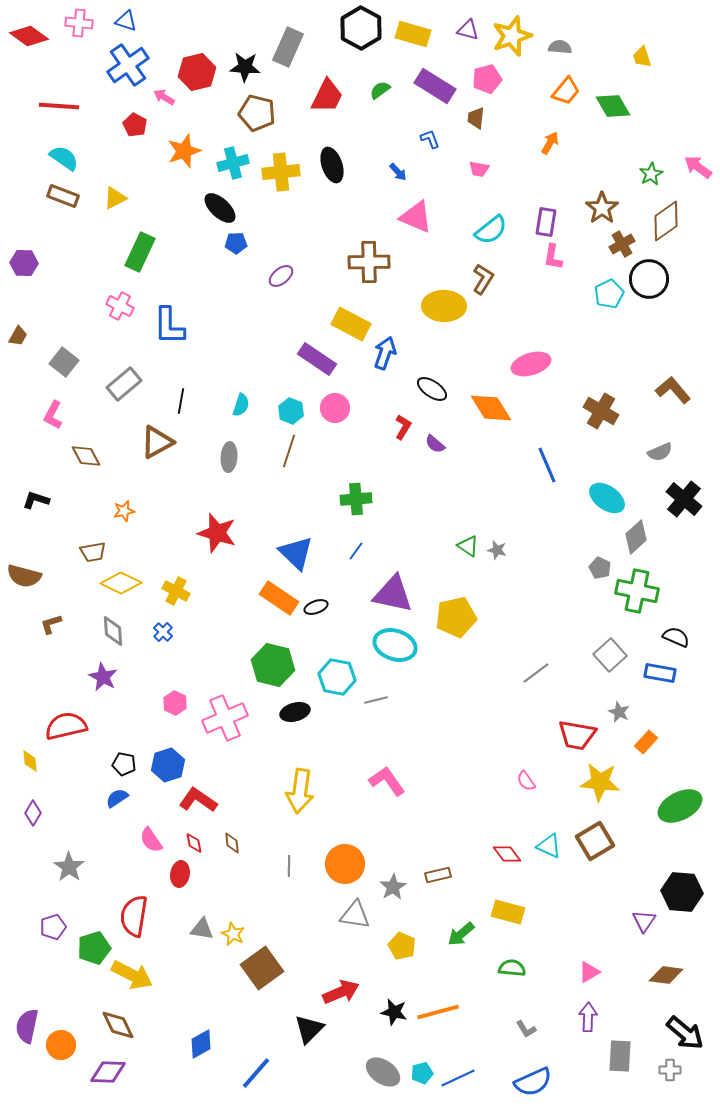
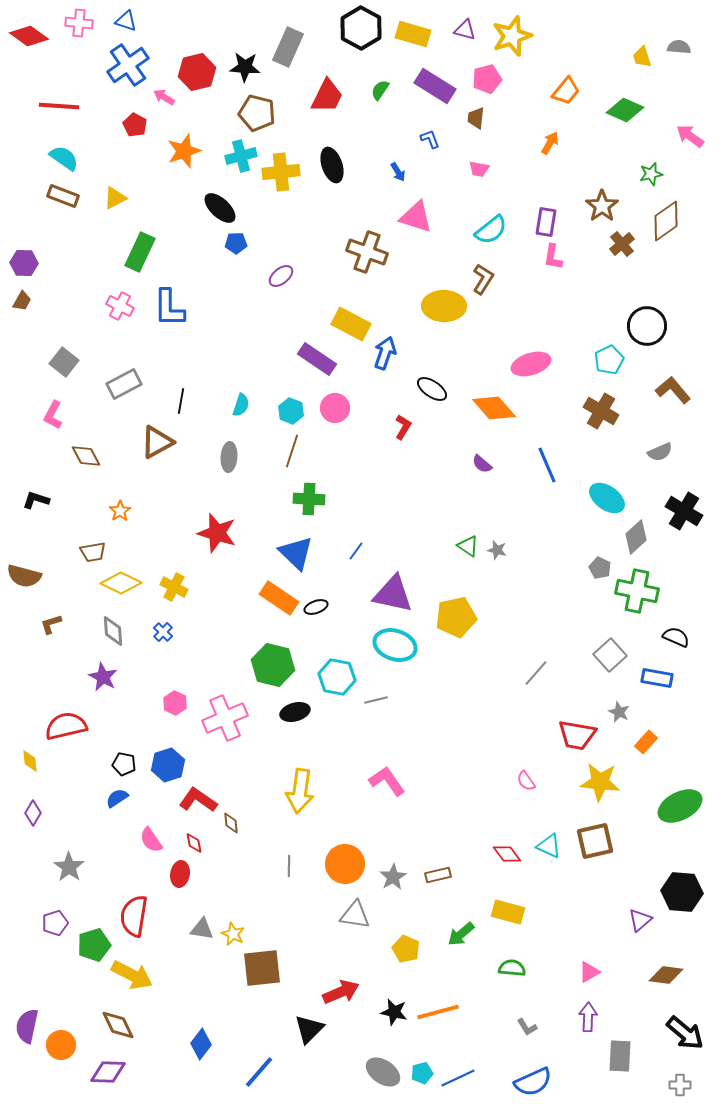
purple triangle at (468, 30): moved 3 px left
gray semicircle at (560, 47): moved 119 px right
green semicircle at (380, 90): rotated 20 degrees counterclockwise
green diamond at (613, 106): moved 12 px right, 4 px down; rotated 36 degrees counterclockwise
cyan cross at (233, 163): moved 8 px right, 7 px up
pink arrow at (698, 167): moved 8 px left, 31 px up
blue arrow at (398, 172): rotated 12 degrees clockwise
green star at (651, 174): rotated 15 degrees clockwise
brown star at (602, 208): moved 2 px up
pink triangle at (416, 217): rotated 6 degrees counterclockwise
brown cross at (622, 244): rotated 10 degrees counterclockwise
brown cross at (369, 262): moved 2 px left, 10 px up; rotated 21 degrees clockwise
black circle at (649, 279): moved 2 px left, 47 px down
cyan pentagon at (609, 294): moved 66 px down
blue L-shape at (169, 326): moved 18 px up
brown trapezoid at (18, 336): moved 4 px right, 35 px up
gray rectangle at (124, 384): rotated 12 degrees clockwise
orange diamond at (491, 408): moved 3 px right; rotated 9 degrees counterclockwise
purple semicircle at (435, 444): moved 47 px right, 20 px down
brown line at (289, 451): moved 3 px right
green cross at (356, 499): moved 47 px left; rotated 8 degrees clockwise
black cross at (684, 499): moved 12 px down; rotated 9 degrees counterclockwise
orange star at (124, 511): moved 4 px left; rotated 20 degrees counterclockwise
yellow cross at (176, 591): moved 2 px left, 4 px up
gray line at (536, 673): rotated 12 degrees counterclockwise
blue rectangle at (660, 673): moved 3 px left, 5 px down
brown square at (595, 841): rotated 18 degrees clockwise
brown diamond at (232, 843): moved 1 px left, 20 px up
gray star at (393, 887): moved 10 px up
purple triangle at (644, 921): moved 4 px left, 1 px up; rotated 15 degrees clockwise
purple pentagon at (53, 927): moved 2 px right, 4 px up
yellow pentagon at (402, 946): moved 4 px right, 3 px down
green pentagon at (94, 948): moved 3 px up
brown square at (262, 968): rotated 30 degrees clockwise
gray L-shape at (526, 1029): moved 1 px right, 2 px up
blue diamond at (201, 1044): rotated 24 degrees counterclockwise
gray cross at (670, 1070): moved 10 px right, 15 px down
blue line at (256, 1073): moved 3 px right, 1 px up
